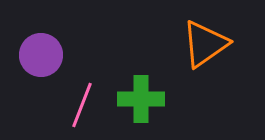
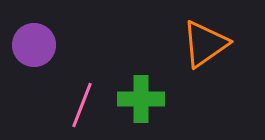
purple circle: moved 7 px left, 10 px up
